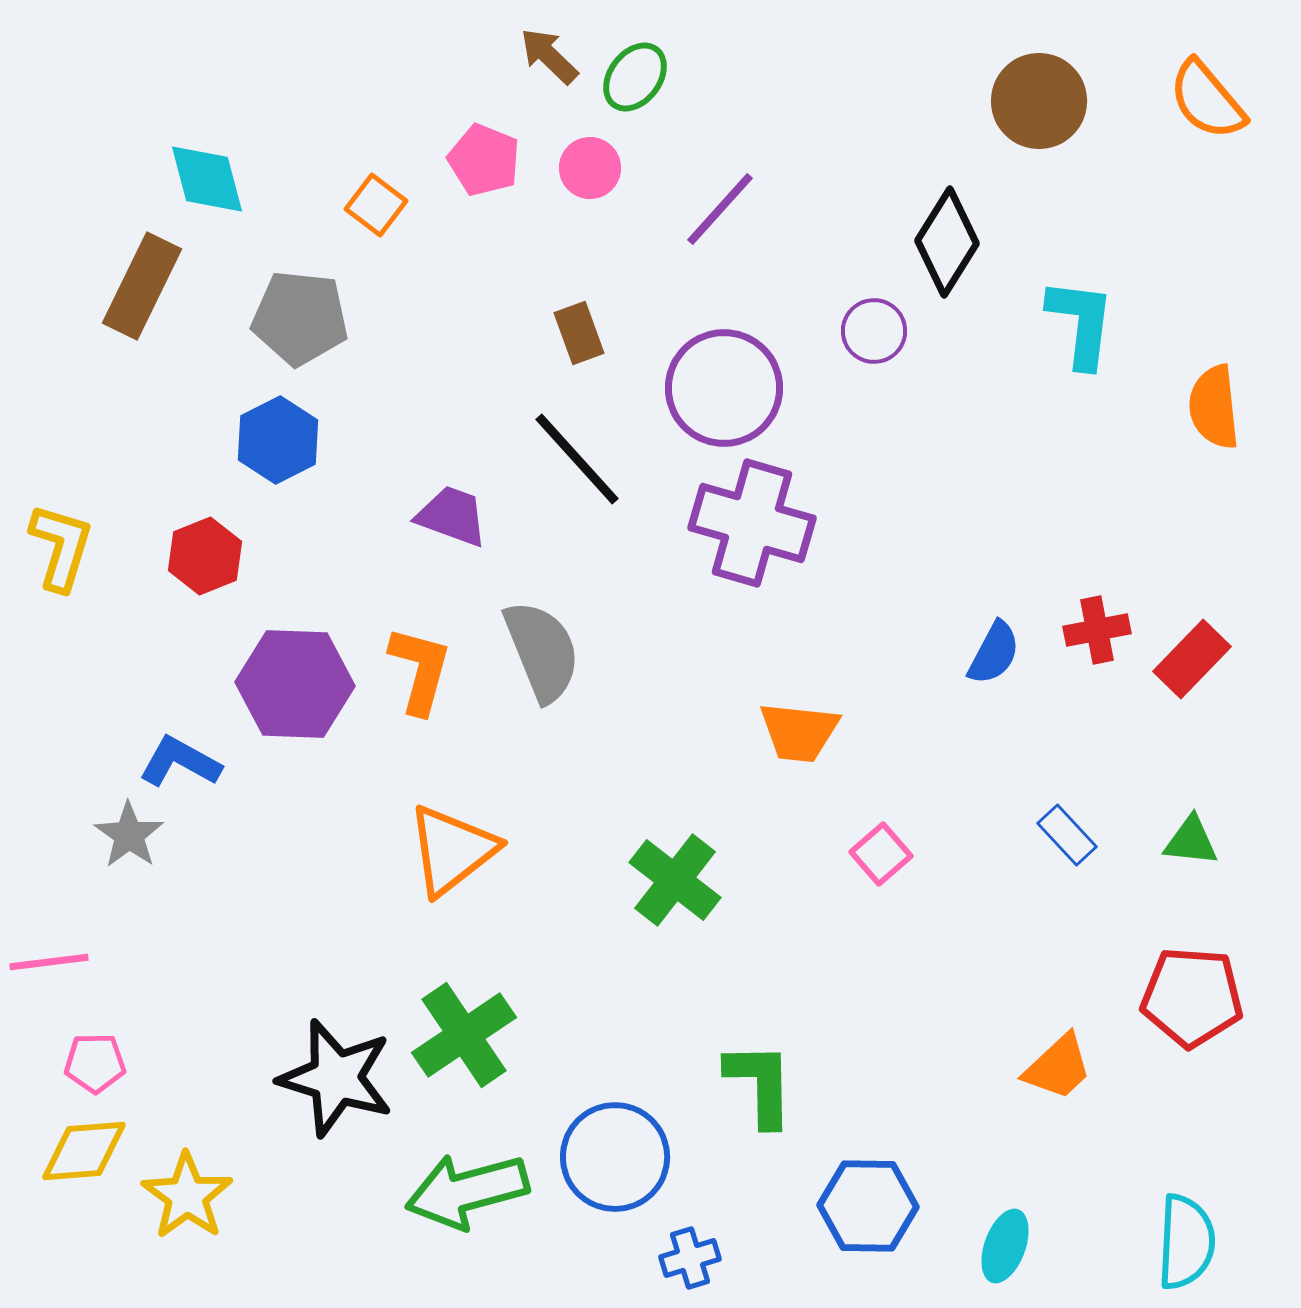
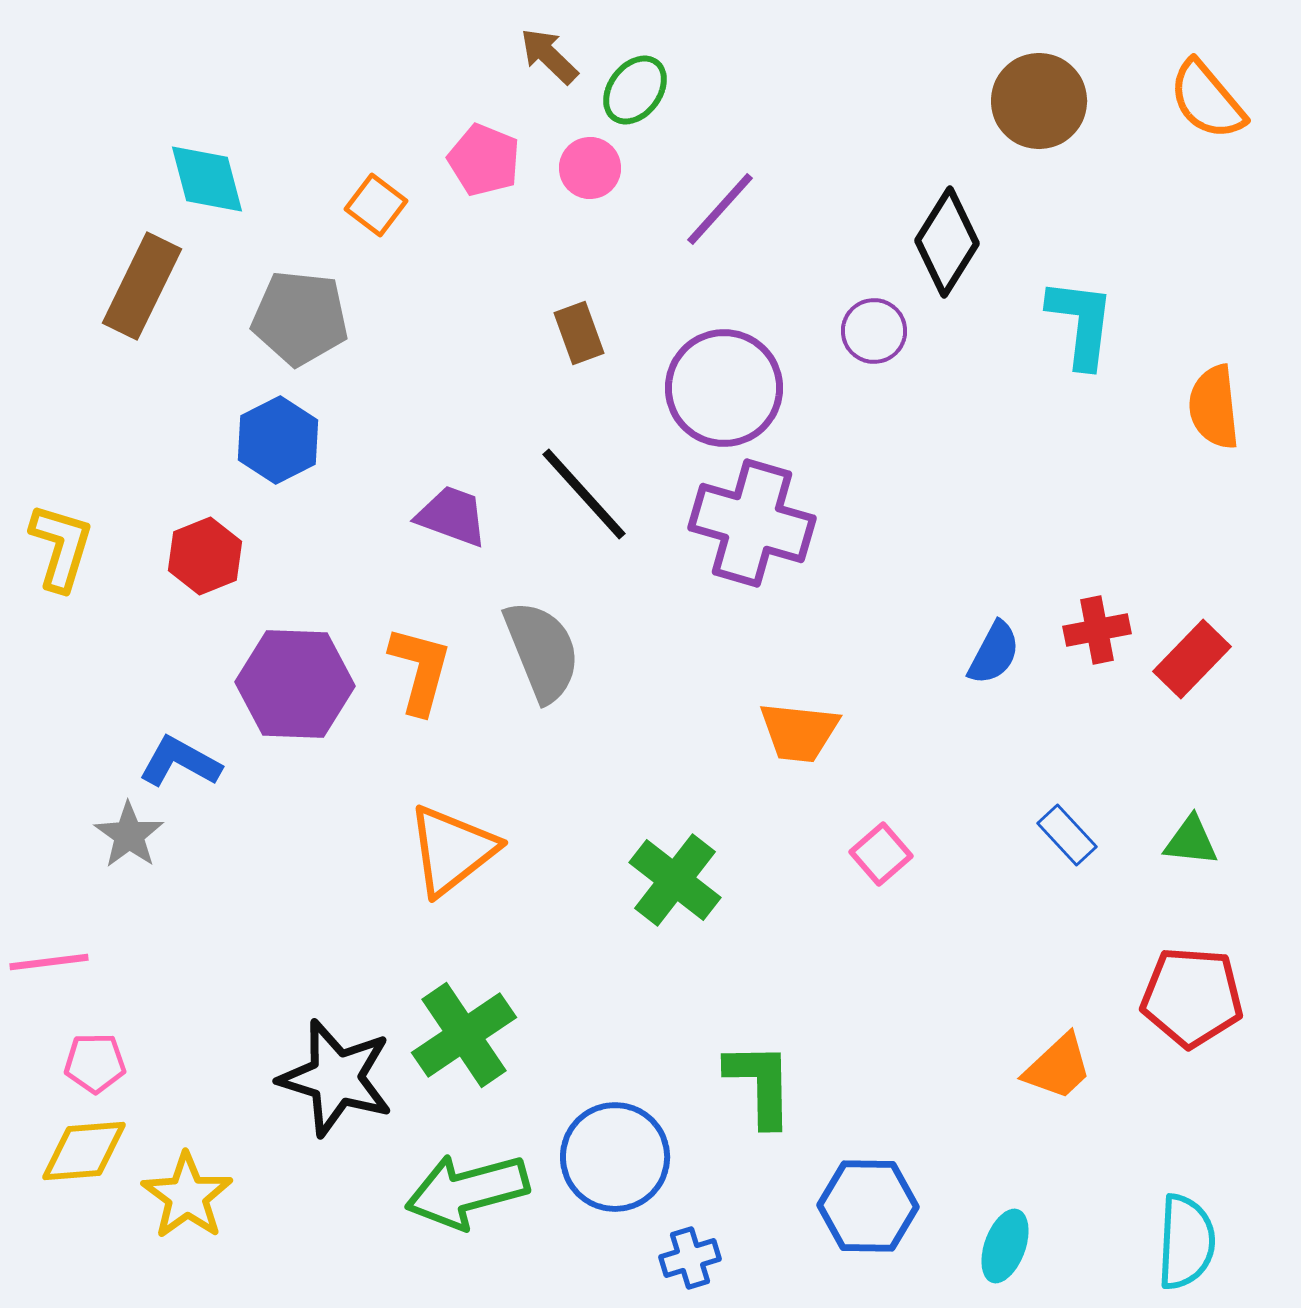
green ellipse at (635, 77): moved 13 px down
black line at (577, 459): moved 7 px right, 35 px down
